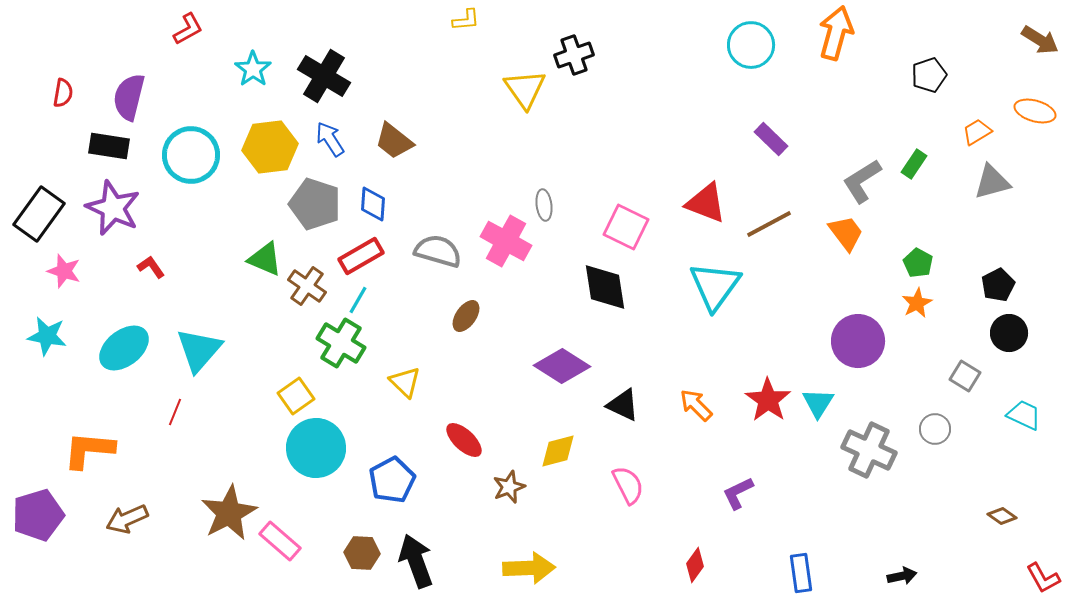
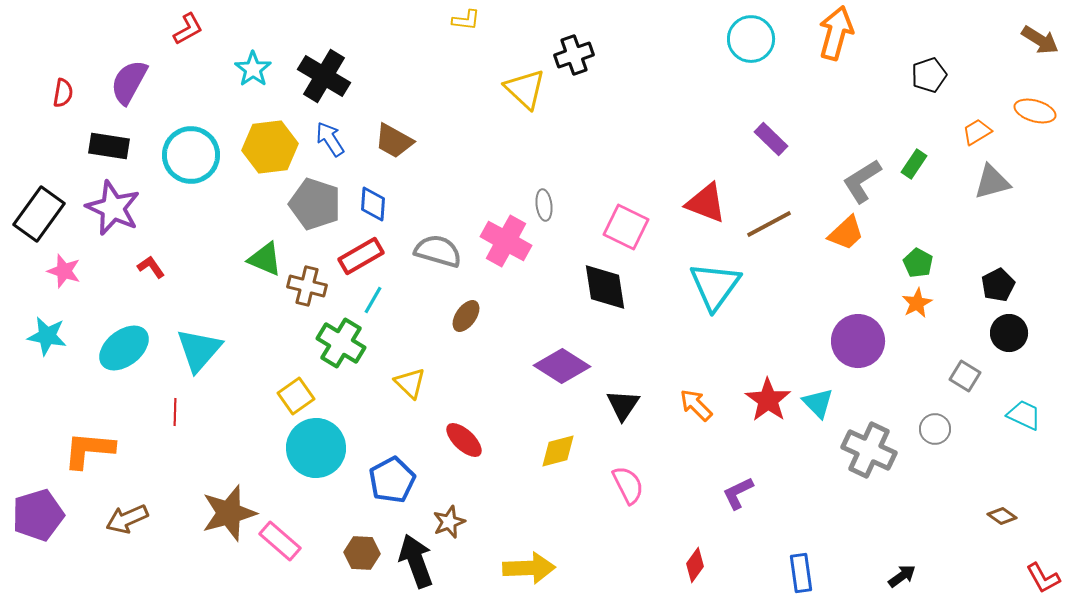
yellow L-shape at (466, 20): rotated 12 degrees clockwise
cyan circle at (751, 45): moved 6 px up
yellow triangle at (525, 89): rotated 12 degrees counterclockwise
purple semicircle at (129, 97): moved 15 px up; rotated 15 degrees clockwise
brown trapezoid at (394, 141): rotated 9 degrees counterclockwise
orange trapezoid at (846, 233): rotated 84 degrees clockwise
brown cross at (307, 286): rotated 21 degrees counterclockwise
cyan line at (358, 300): moved 15 px right
yellow triangle at (405, 382): moved 5 px right, 1 px down
cyan triangle at (818, 403): rotated 16 degrees counterclockwise
black triangle at (623, 405): rotated 39 degrees clockwise
red line at (175, 412): rotated 20 degrees counterclockwise
brown star at (509, 487): moved 60 px left, 35 px down
brown star at (229, 513): rotated 12 degrees clockwise
black arrow at (902, 576): rotated 24 degrees counterclockwise
